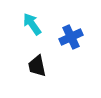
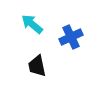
cyan arrow: rotated 15 degrees counterclockwise
